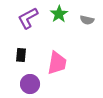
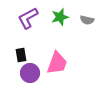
green star: moved 1 px right, 3 px down; rotated 18 degrees clockwise
black rectangle: rotated 16 degrees counterclockwise
pink trapezoid: rotated 10 degrees clockwise
purple circle: moved 11 px up
